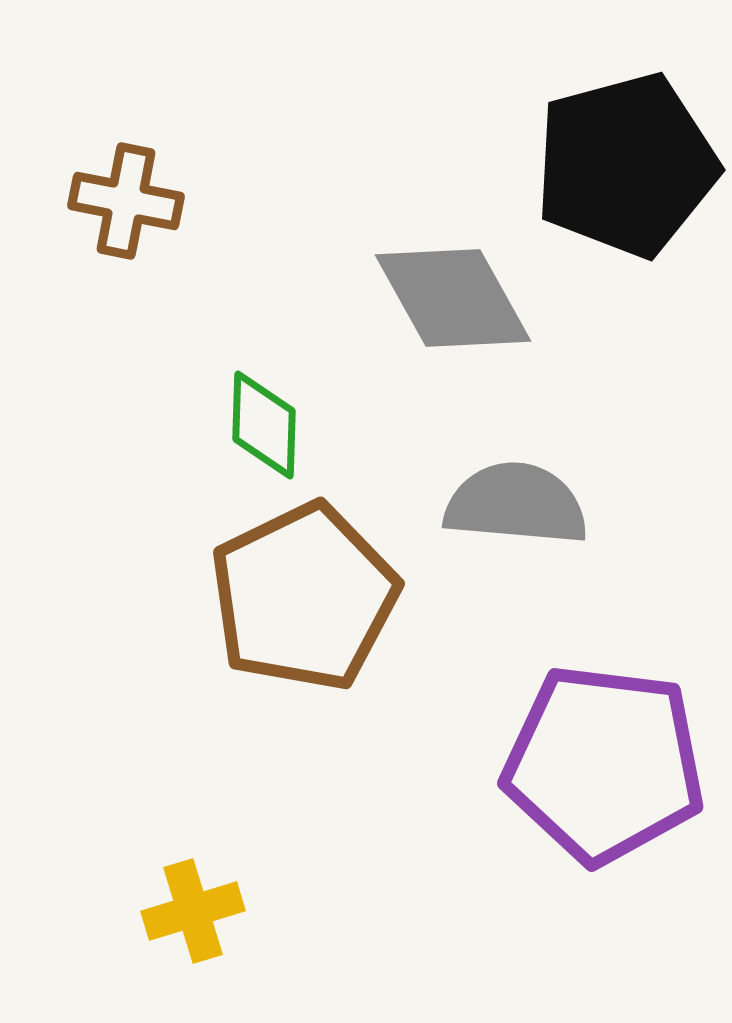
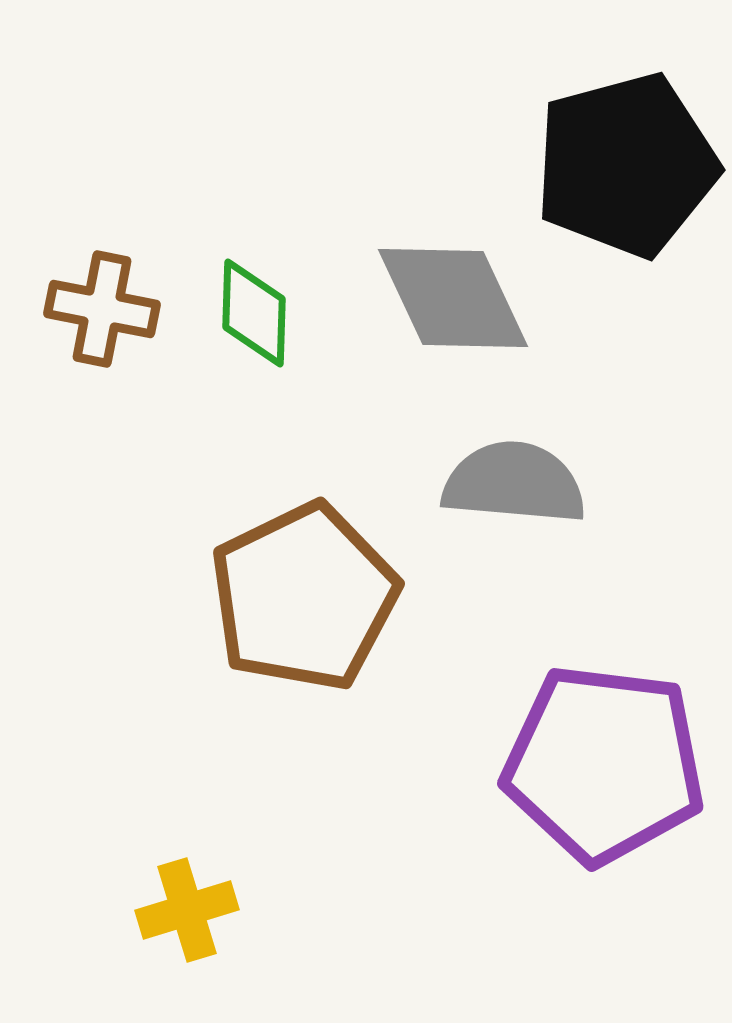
brown cross: moved 24 px left, 108 px down
gray diamond: rotated 4 degrees clockwise
green diamond: moved 10 px left, 112 px up
gray semicircle: moved 2 px left, 21 px up
yellow cross: moved 6 px left, 1 px up
